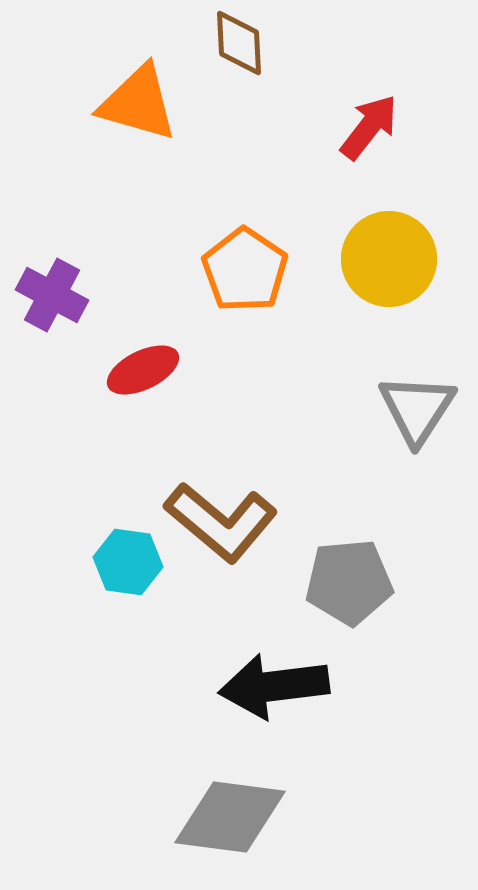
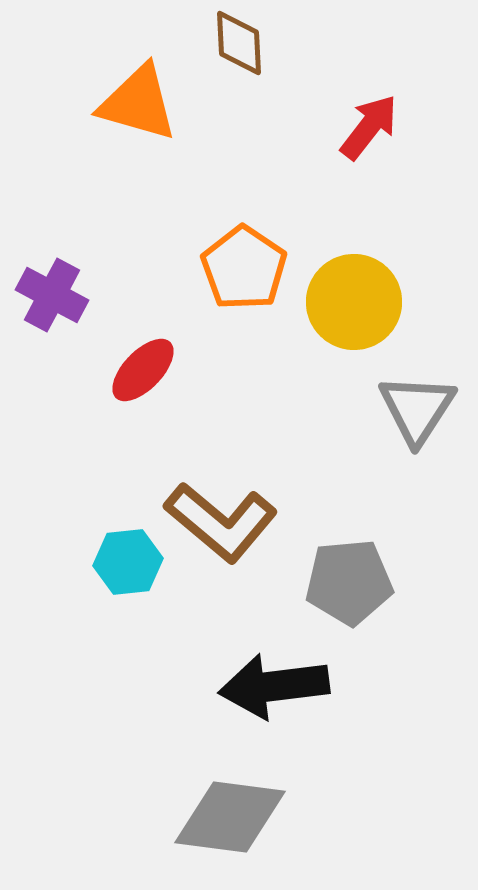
yellow circle: moved 35 px left, 43 px down
orange pentagon: moved 1 px left, 2 px up
red ellipse: rotated 20 degrees counterclockwise
cyan hexagon: rotated 14 degrees counterclockwise
